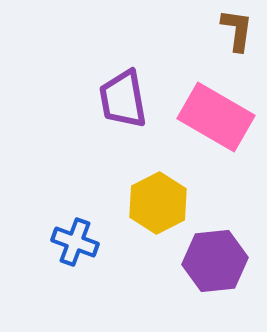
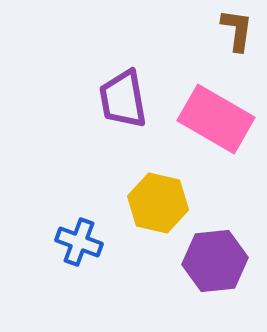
pink rectangle: moved 2 px down
yellow hexagon: rotated 20 degrees counterclockwise
blue cross: moved 4 px right
